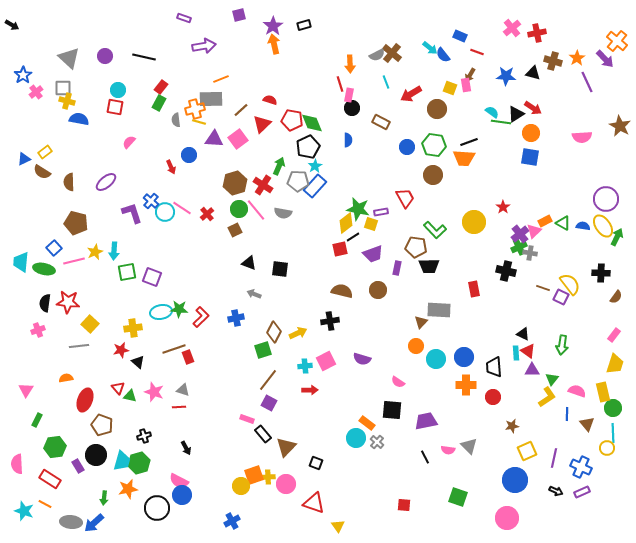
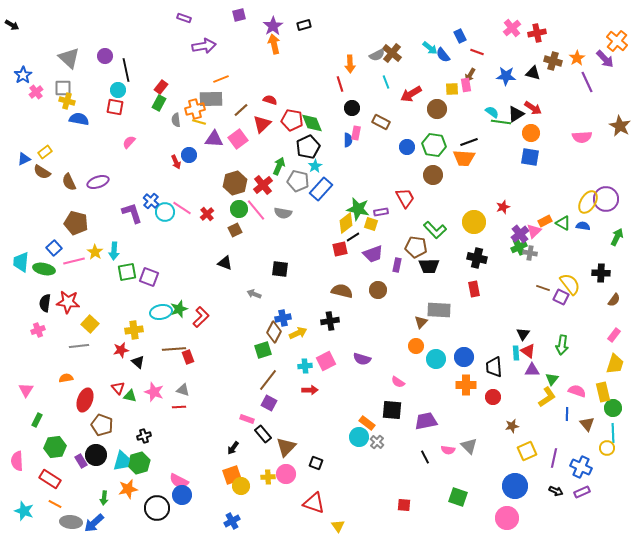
blue rectangle at (460, 36): rotated 40 degrees clockwise
black line at (144, 57): moved 18 px left, 13 px down; rotated 65 degrees clockwise
yellow square at (450, 88): moved 2 px right, 1 px down; rotated 24 degrees counterclockwise
pink rectangle at (349, 95): moved 7 px right, 38 px down
red arrow at (171, 167): moved 5 px right, 5 px up
gray pentagon at (298, 181): rotated 10 degrees clockwise
brown semicircle at (69, 182): rotated 24 degrees counterclockwise
purple ellipse at (106, 182): moved 8 px left; rotated 20 degrees clockwise
red cross at (263, 185): rotated 18 degrees clockwise
blue rectangle at (315, 186): moved 6 px right, 3 px down
red star at (503, 207): rotated 16 degrees clockwise
yellow ellipse at (603, 226): moved 15 px left, 24 px up; rotated 65 degrees clockwise
yellow star at (95, 252): rotated 14 degrees counterclockwise
black triangle at (249, 263): moved 24 px left
purple rectangle at (397, 268): moved 3 px up
black cross at (506, 271): moved 29 px left, 13 px up
purple square at (152, 277): moved 3 px left
brown semicircle at (616, 297): moved 2 px left, 3 px down
green star at (179, 309): rotated 24 degrees counterclockwise
blue cross at (236, 318): moved 47 px right
yellow cross at (133, 328): moved 1 px right, 2 px down
black triangle at (523, 334): rotated 40 degrees clockwise
brown line at (174, 349): rotated 15 degrees clockwise
cyan circle at (356, 438): moved 3 px right, 1 px up
black arrow at (186, 448): moved 47 px right; rotated 64 degrees clockwise
pink semicircle at (17, 464): moved 3 px up
purple rectangle at (78, 466): moved 3 px right, 5 px up
orange square at (254, 475): moved 22 px left
blue circle at (515, 480): moved 6 px down
pink circle at (286, 484): moved 10 px up
orange line at (45, 504): moved 10 px right
